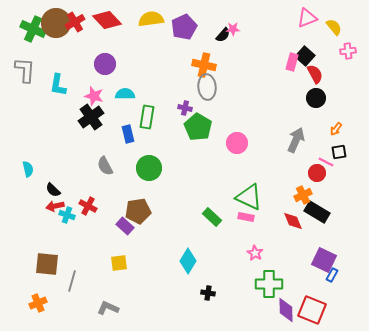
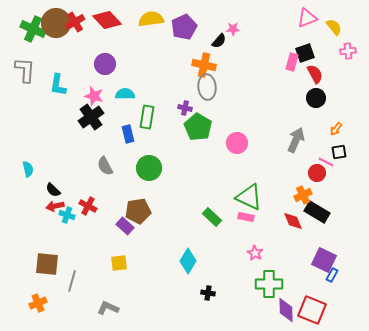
black semicircle at (223, 35): moved 4 px left, 6 px down
black square at (305, 56): moved 3 px up; rotated 30 degrees clockwise
